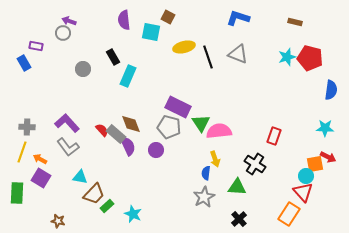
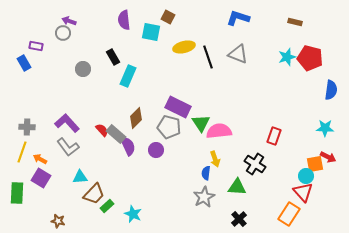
brown diamond at (131, 124): moved 5 px right, 6 px up; rotated 65 degrees clockwise
cyan triangle at (80, 177): rotated 14 degrees counterclockwise
